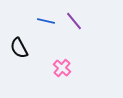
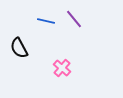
purple line: moved 2 px up
